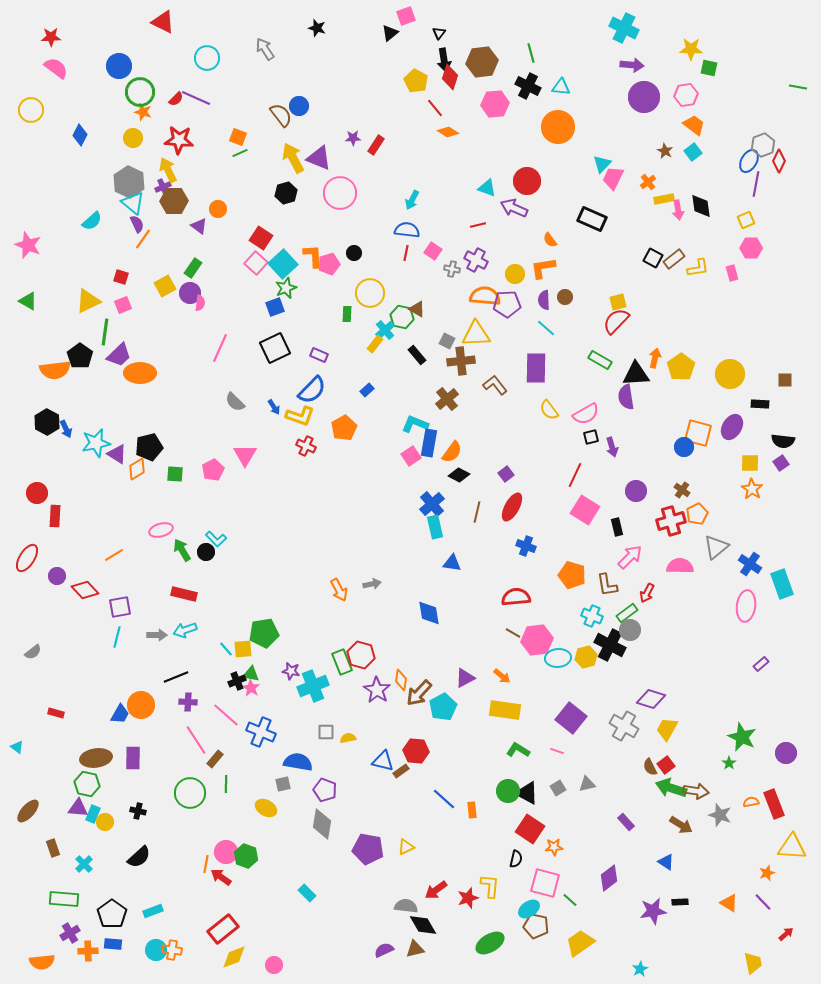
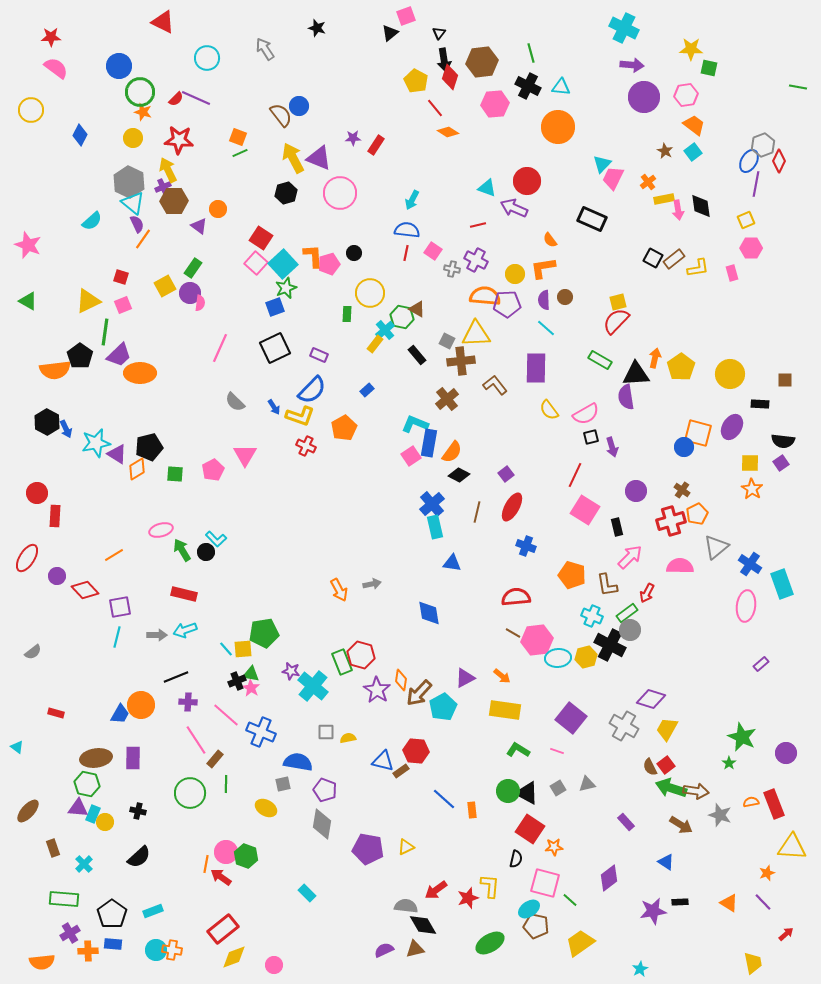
cyan cross at (313, 686): rotated 28 degrees counterclockwise
